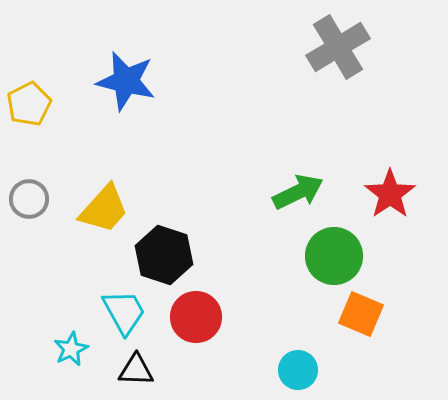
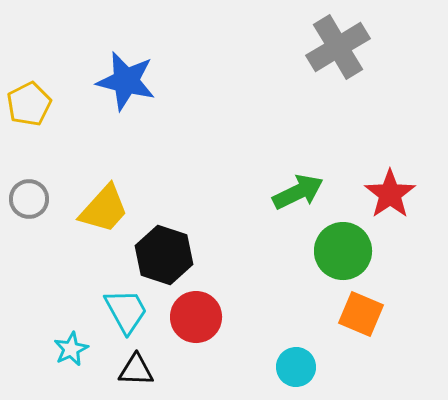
green circle: moved 9 px right, 5 px up
cyan trapezoid: moved 2 px right, 1 px up
cyan circle: moved 2 px left, 3 px up
